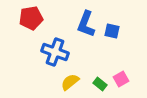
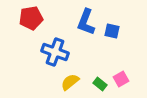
blue L-shape: moved 2 px up
